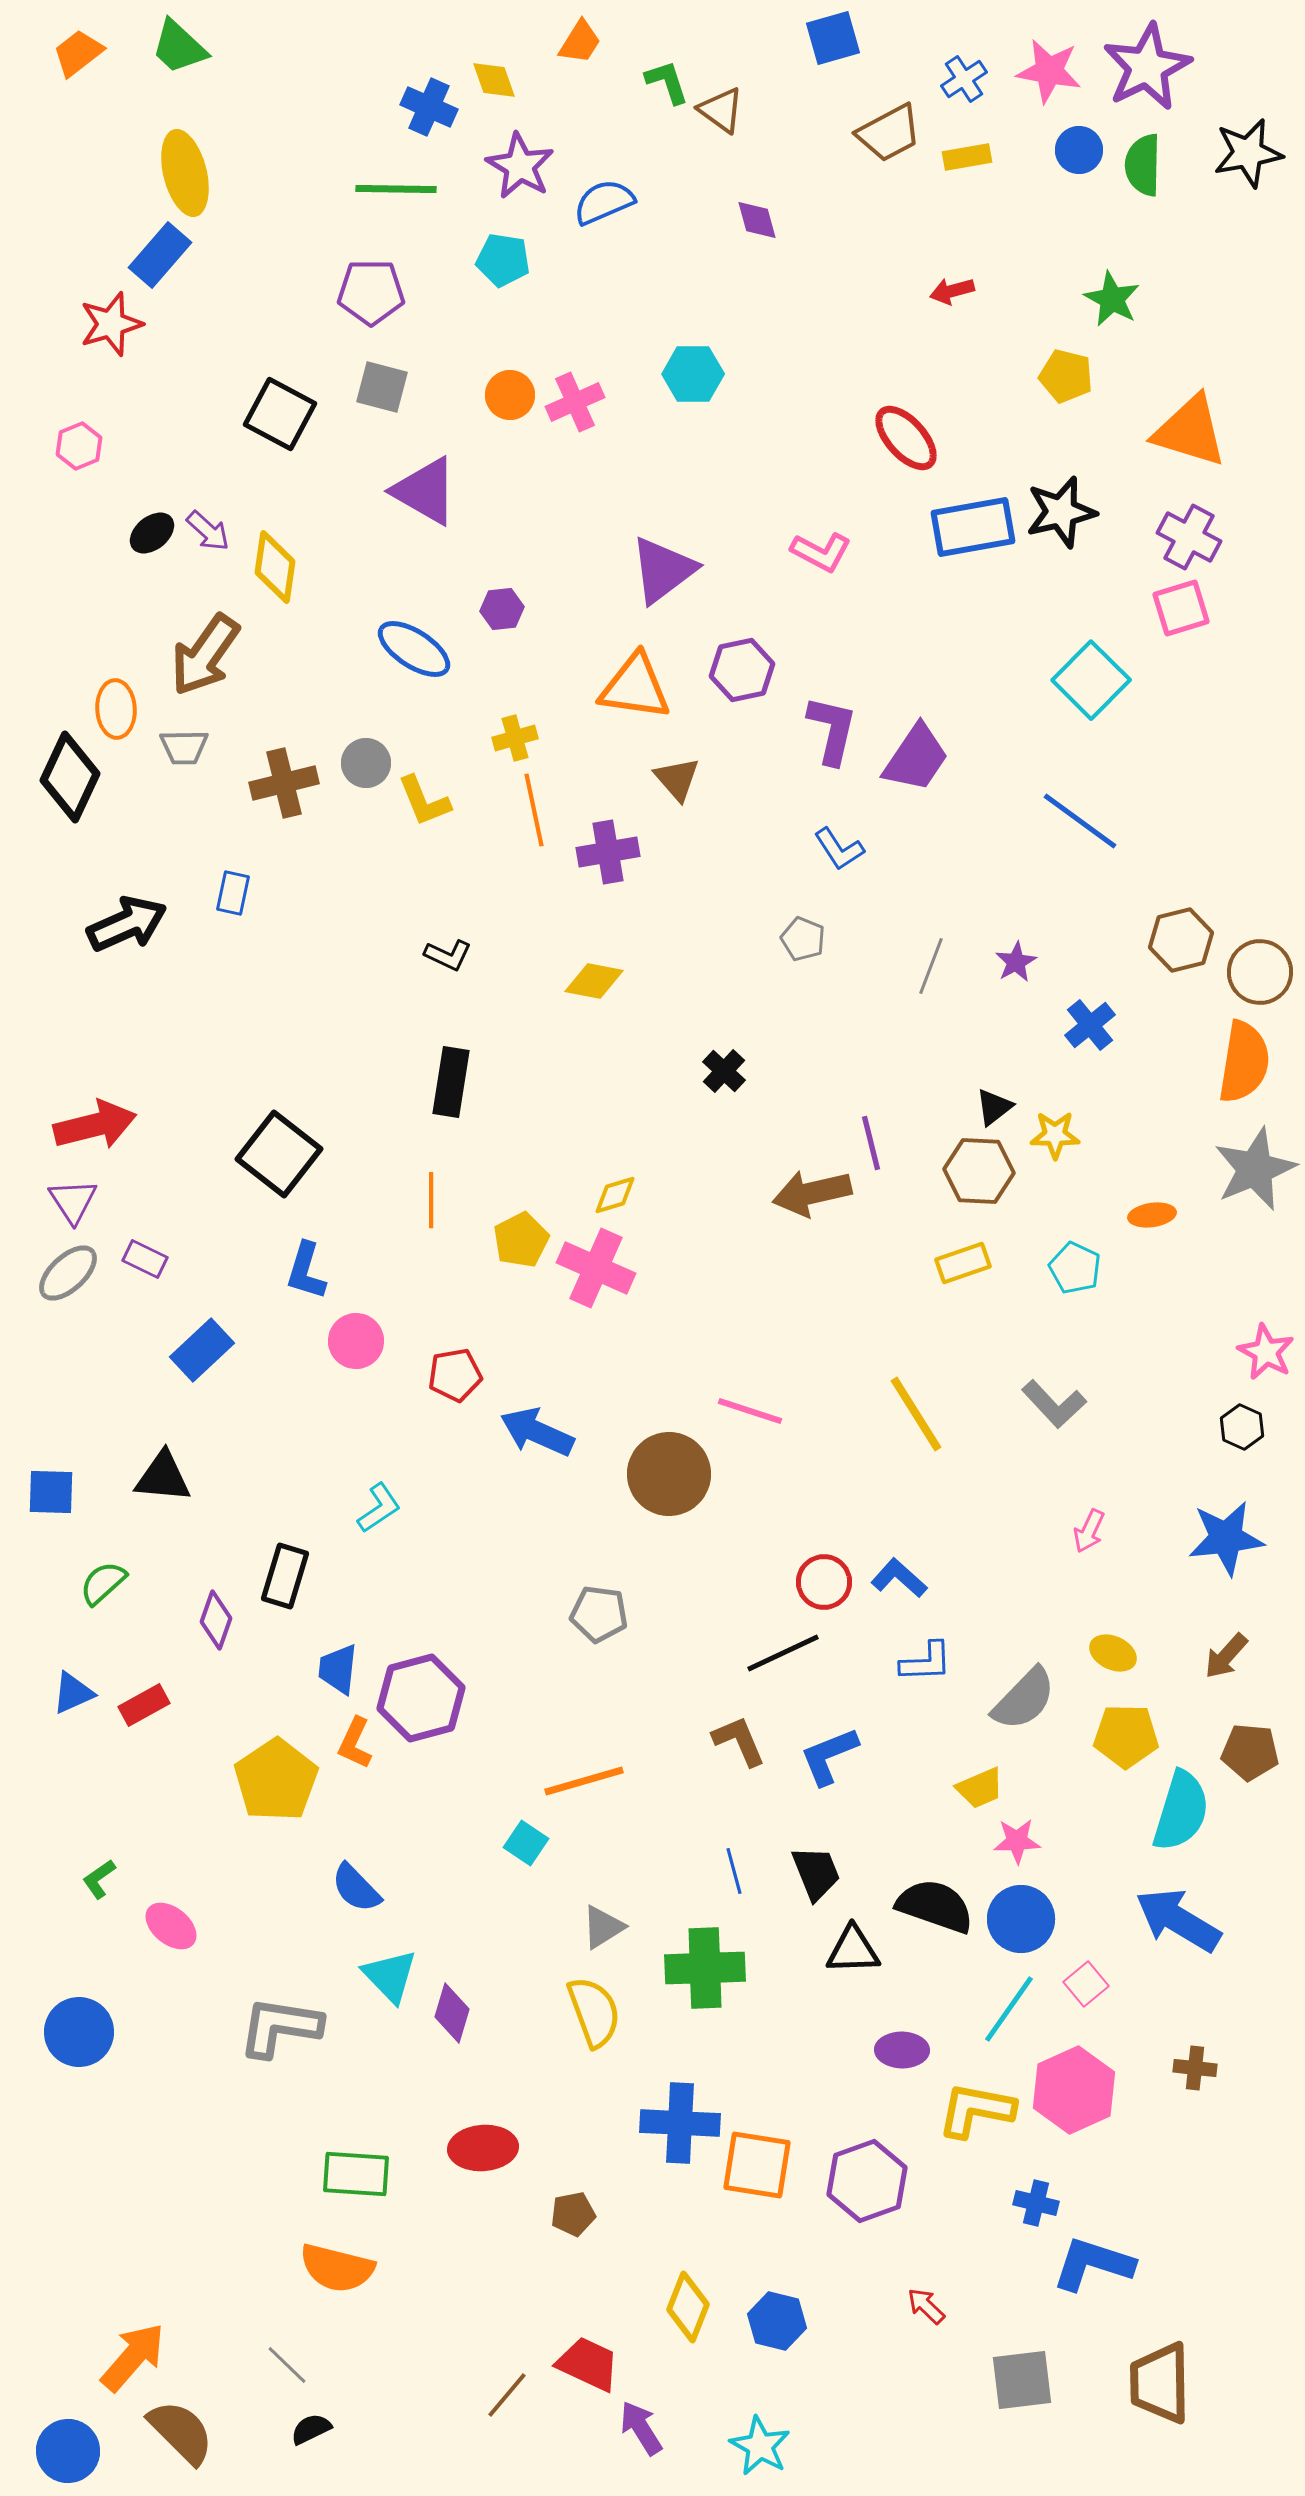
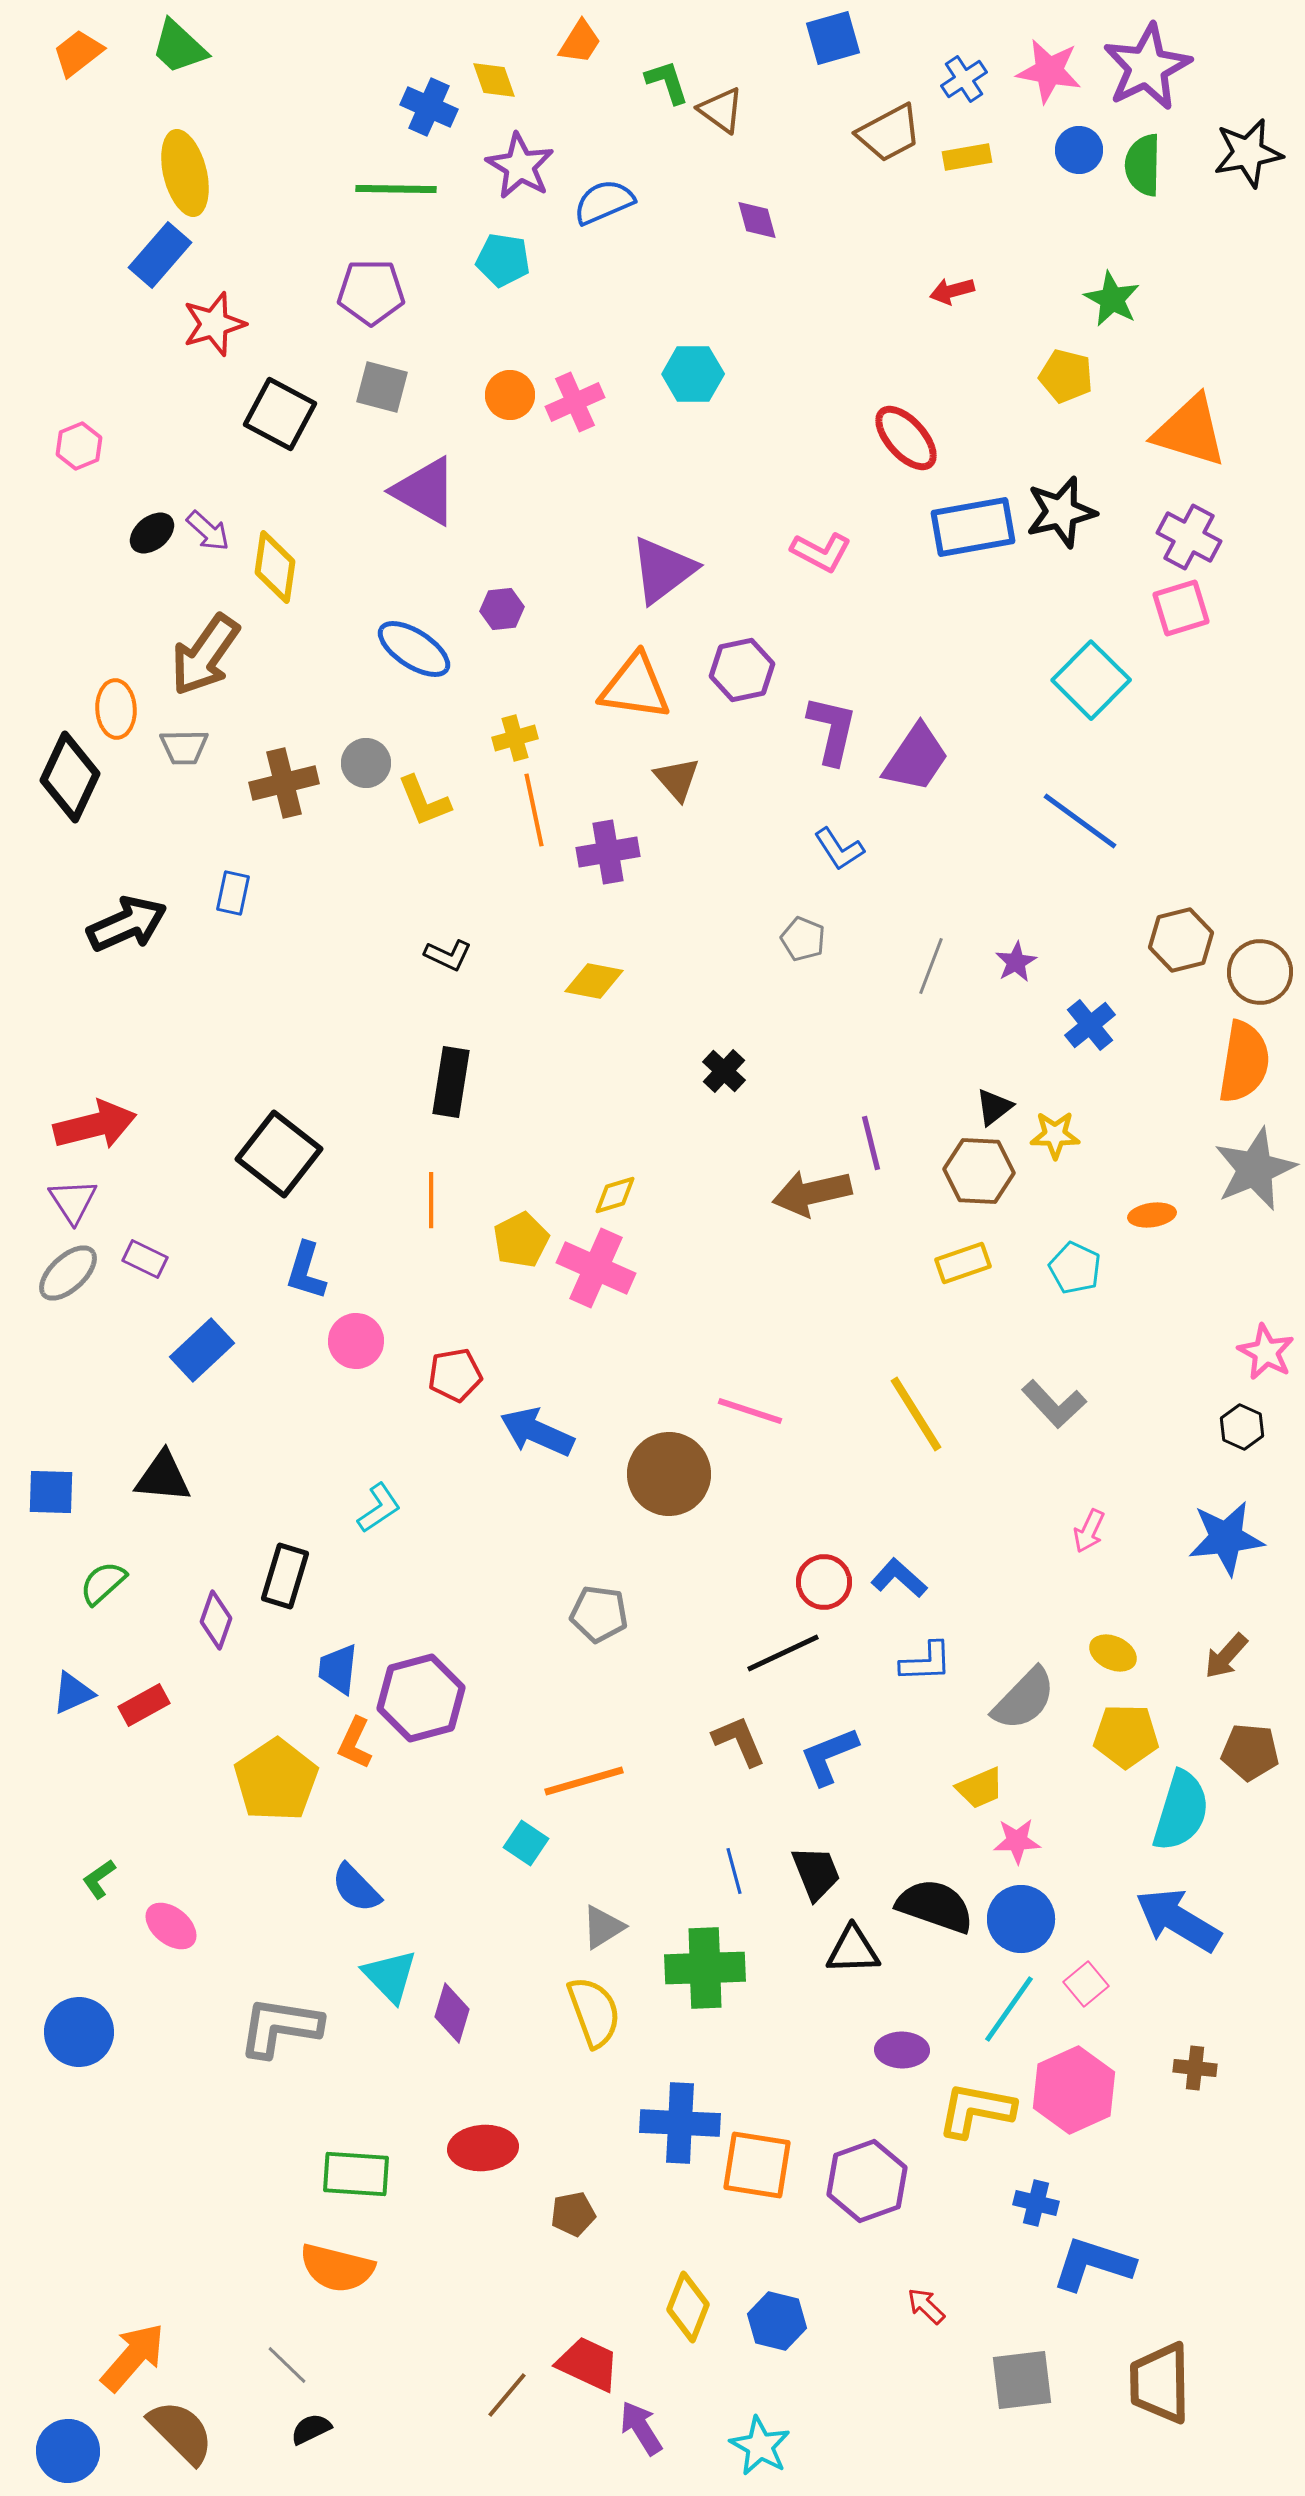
red star at (111, 324): moved 103 px right
